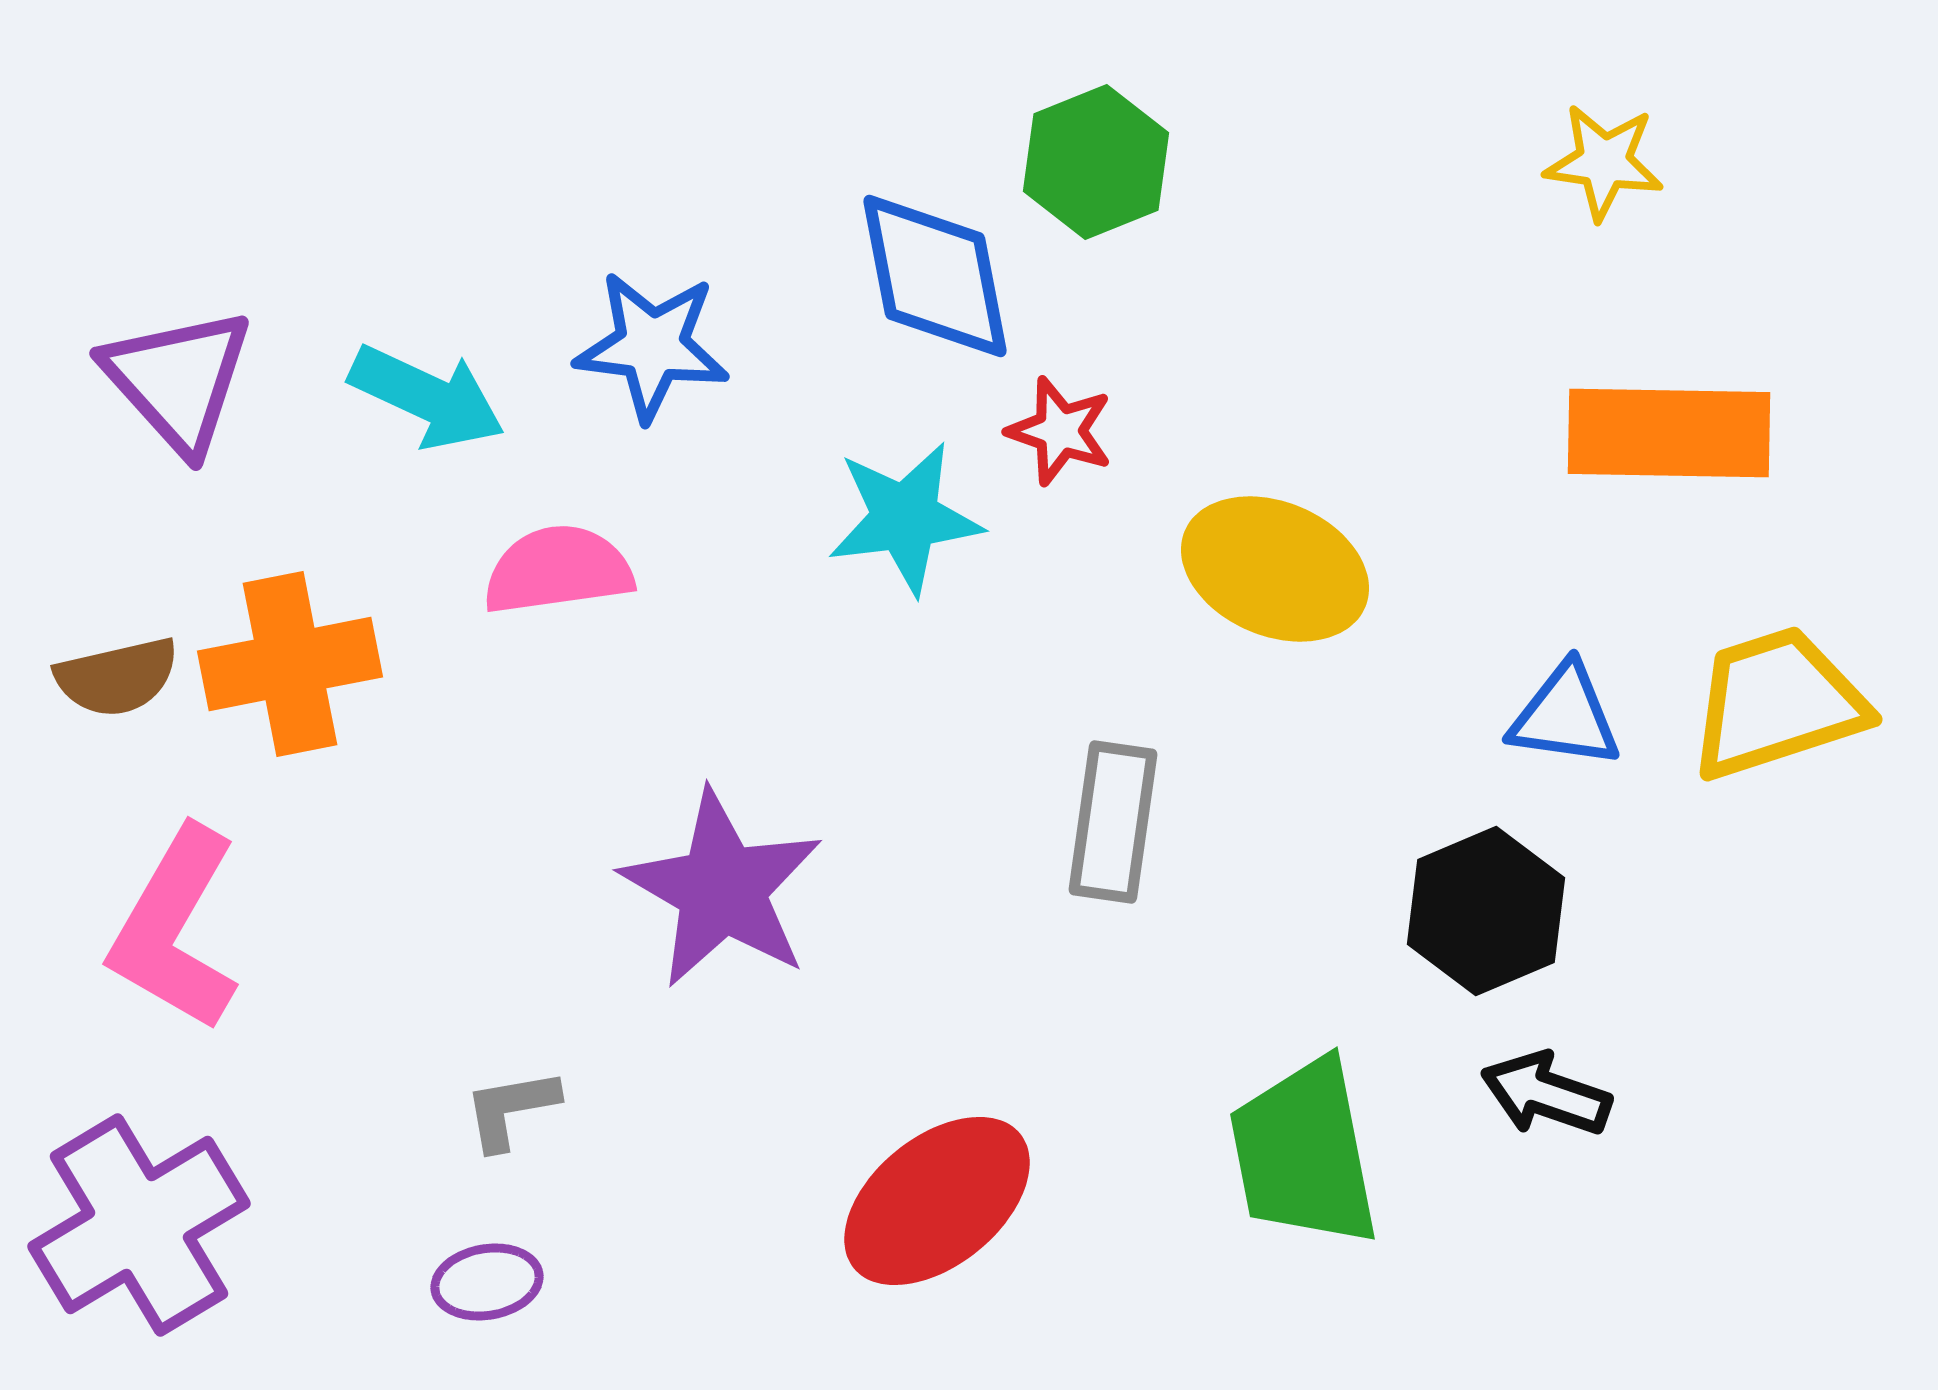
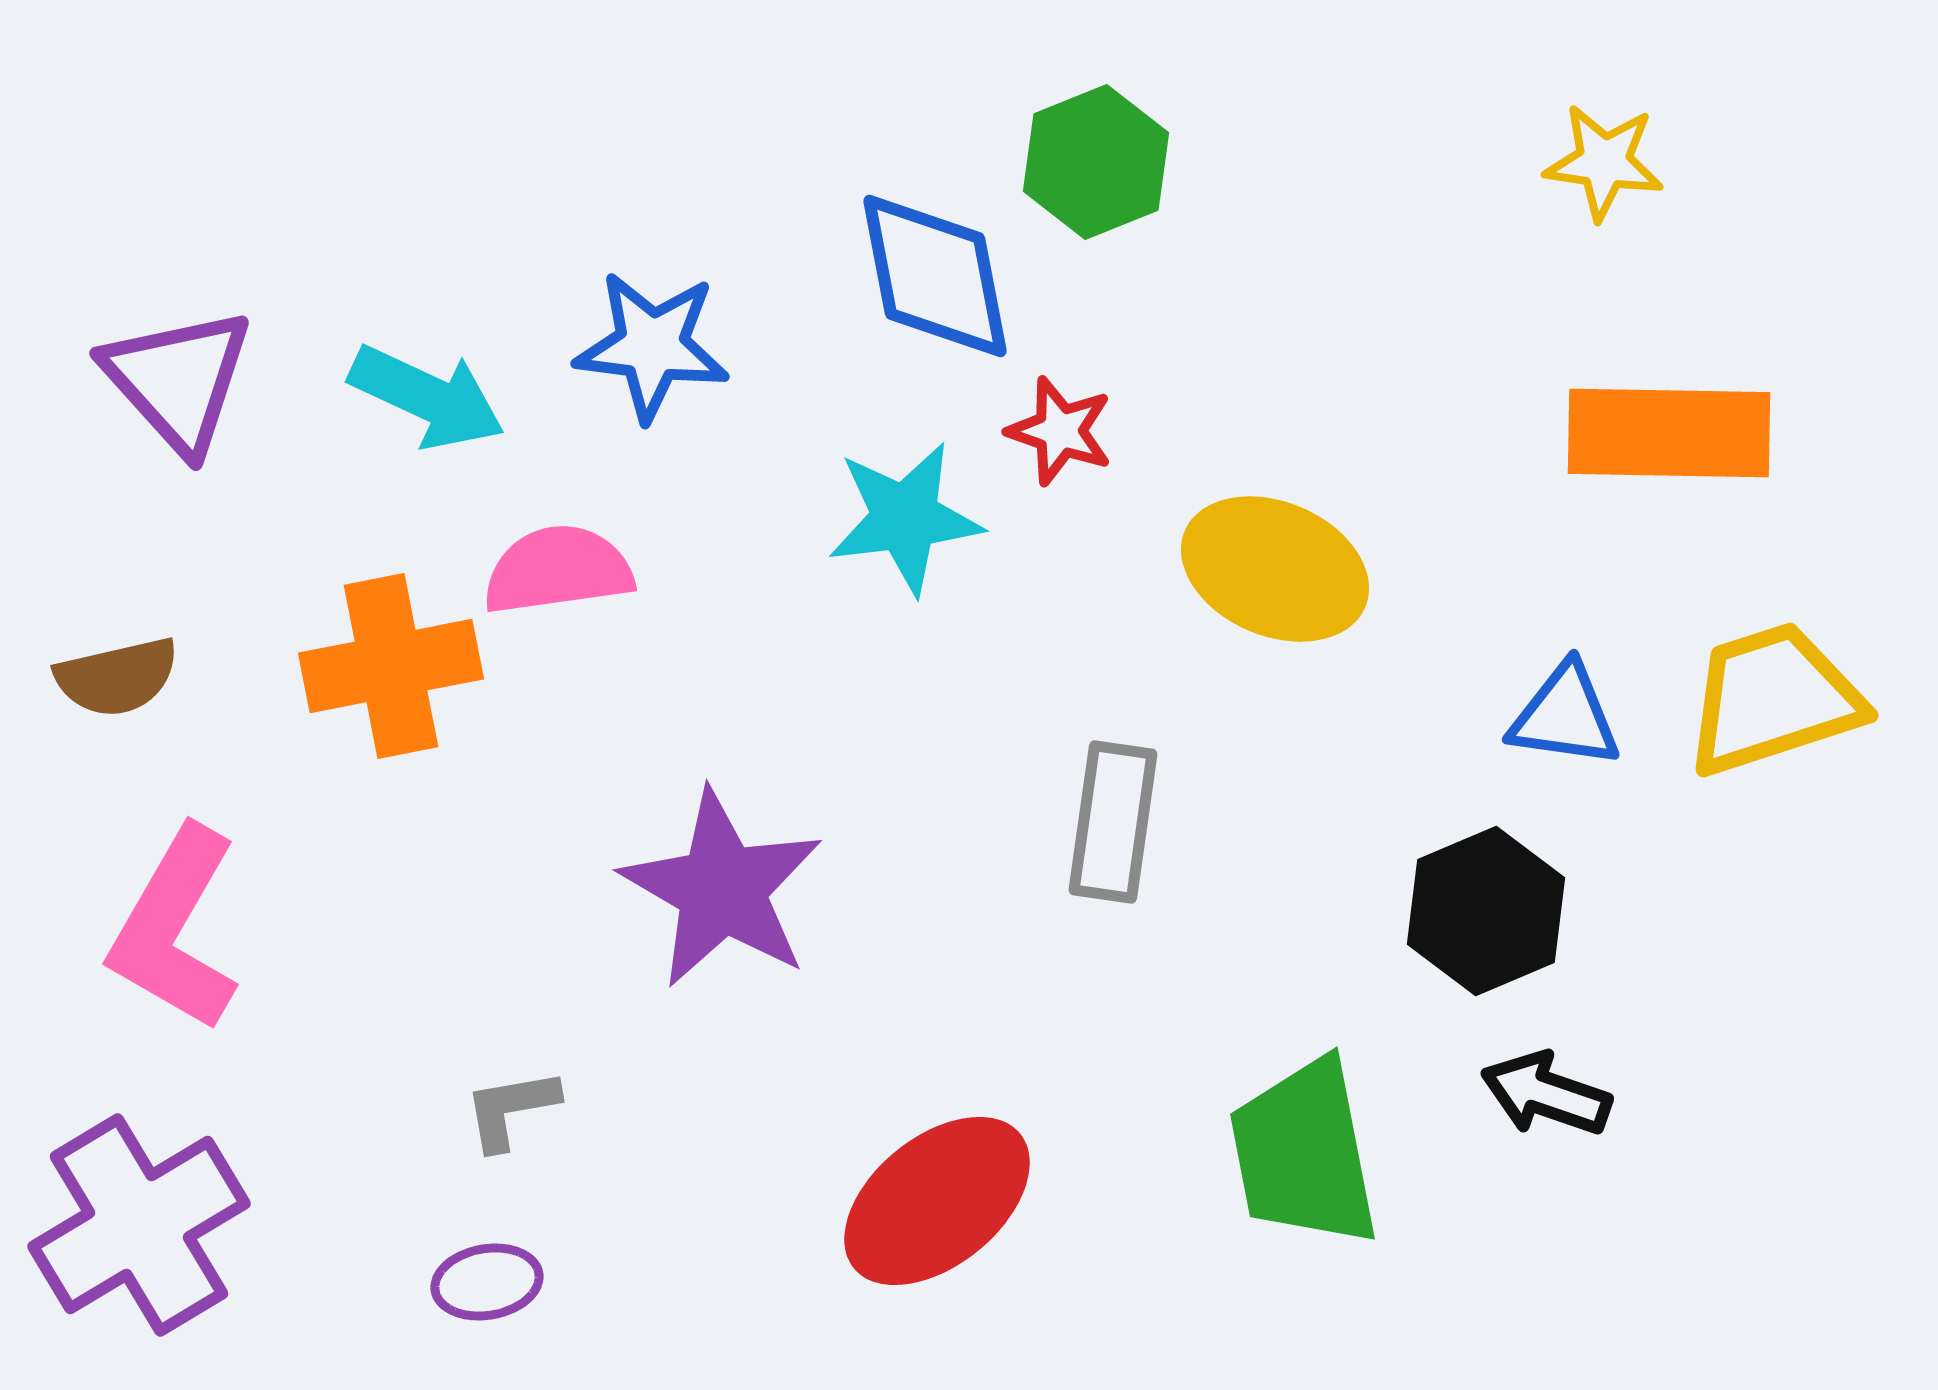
orange cross: moved 101 px right, 2 px down
yellow trapezoid: moved 4 px left, 4 px up
